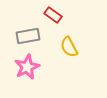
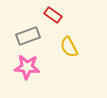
gray rectangle: rotated 10 degrees counterclockwise
pink star: rotated 30 degrees clockwise
